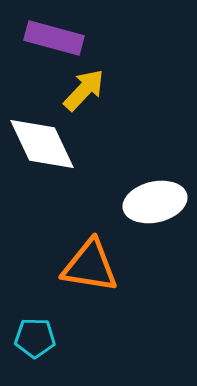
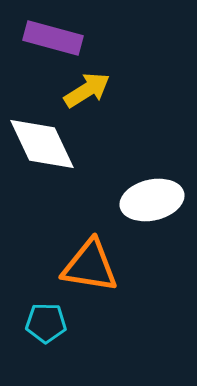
purple rectangle: moved 1 px left
yellow arrow: moved 3 px right; rotated 15 degrees clockwise
white ellipse: moved 3 px left, 2 px up
cyan pentagon: moved 11 px right, 15 px up
